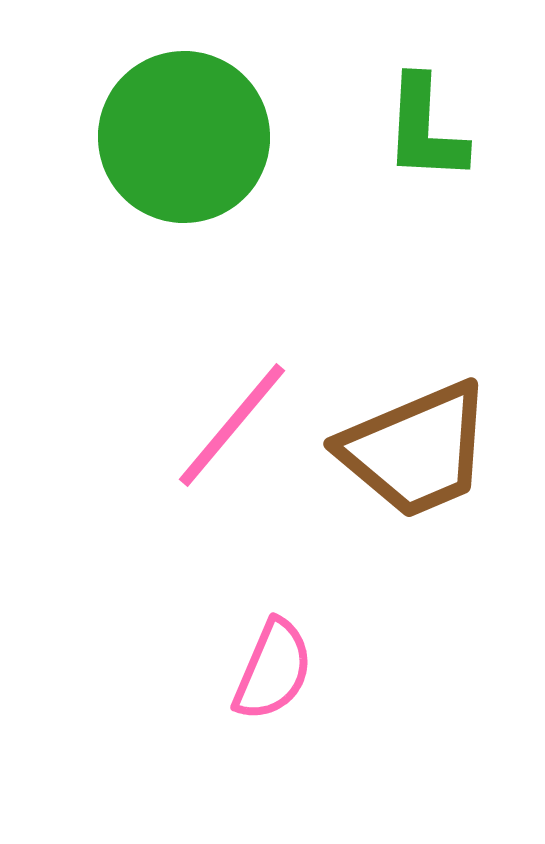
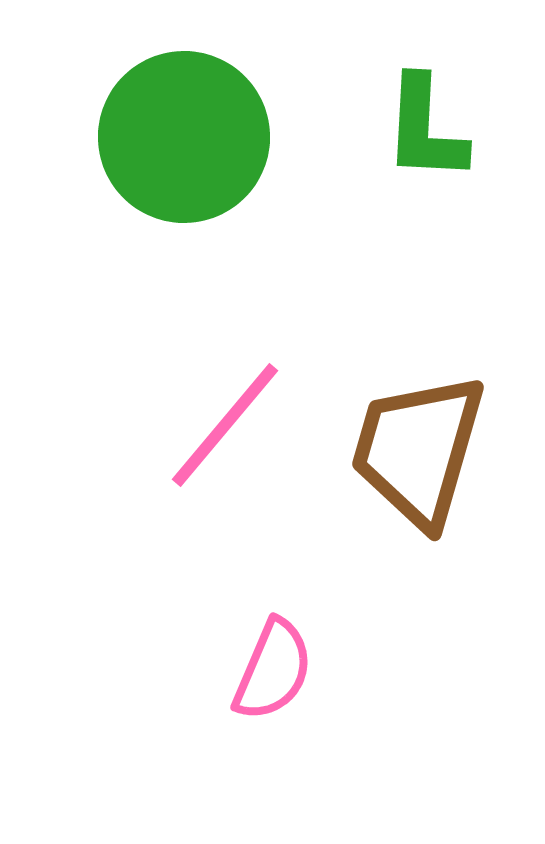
pink line: moved 7 px left
brown trapezoid: moved 2 px right; rotated 129 degrees clockwise
